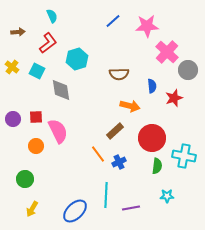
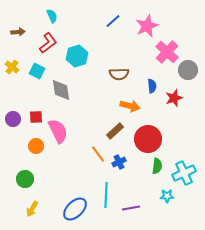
pink star: rotated 20 degrees counterclockwise
cyan hexagon: moved 3 px up
red circle: moved 4 px left, 1 px down
cyan cross: moved 17 px down; rotated 35 degrees counterclockwise
blue ellipse: moved 2 px up
